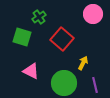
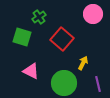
purple line: moved 3 px right, 1 px up
